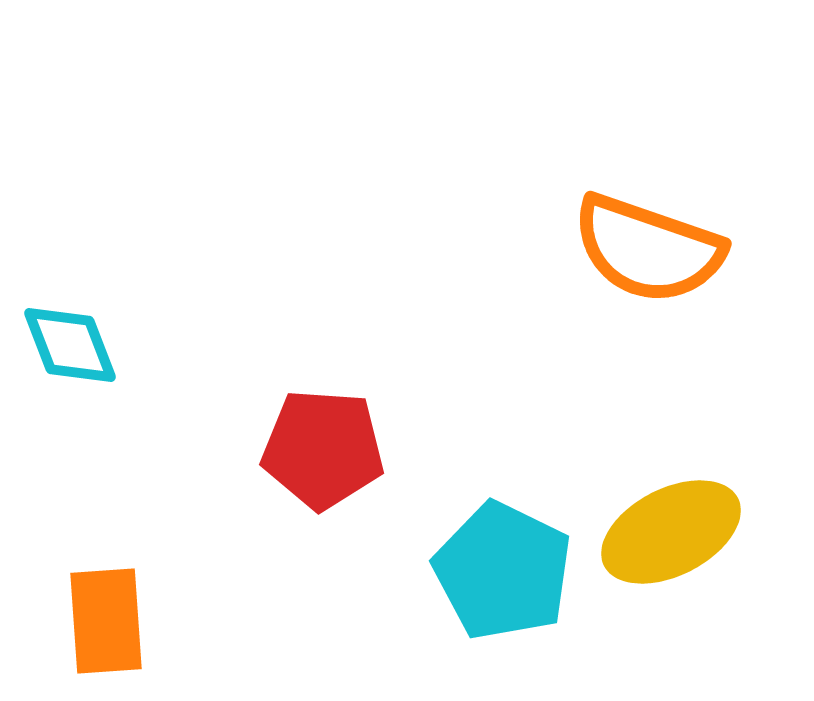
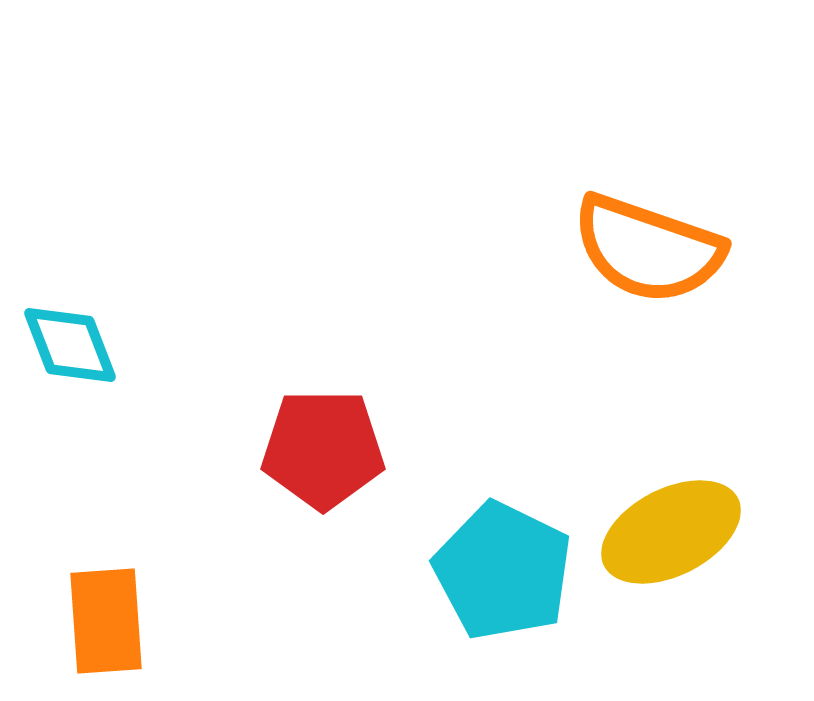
red pentagon: rotated 4 degrees counterclockwise
